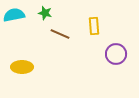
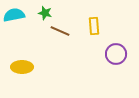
brown line: moved 3 px up
